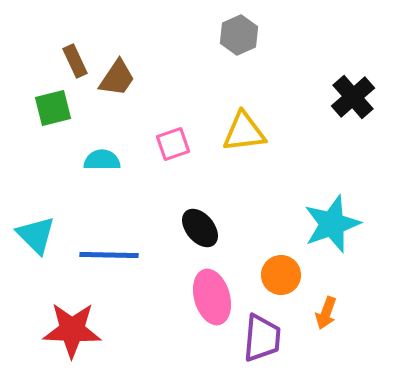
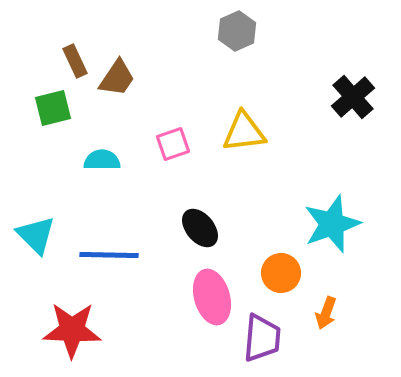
gray hexagon: moved 2 px left, 4 px up
orange circle: moved 2 px up
